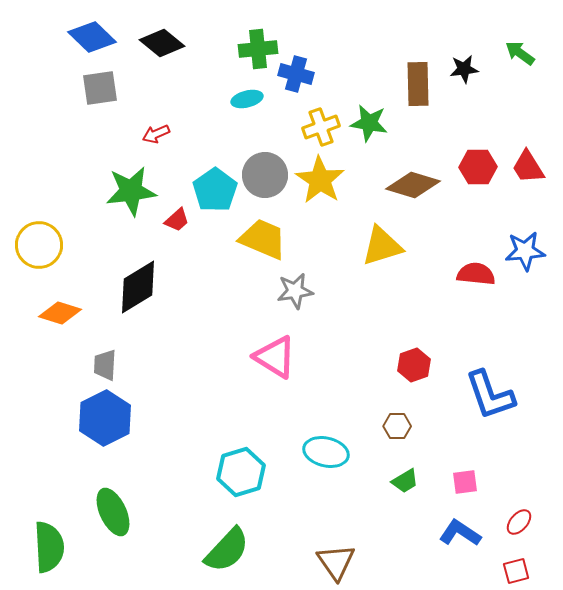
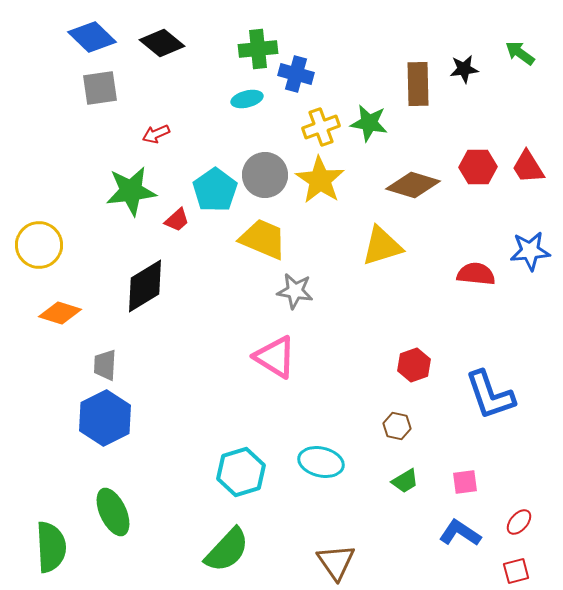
blue star at (525, 251): moved 5 px right
black diamond at (138, 287): moved 7 px right, 1 px up
gray star at (295, 291): rotated 18 degrees clockwise
brown hexagon at (397, 426): rotated 12 degrees clockwise
cyan ellipse at (326, 452): moved 5 px left, 10 px down
green semicircle at (49, 547): moved 2 px right
